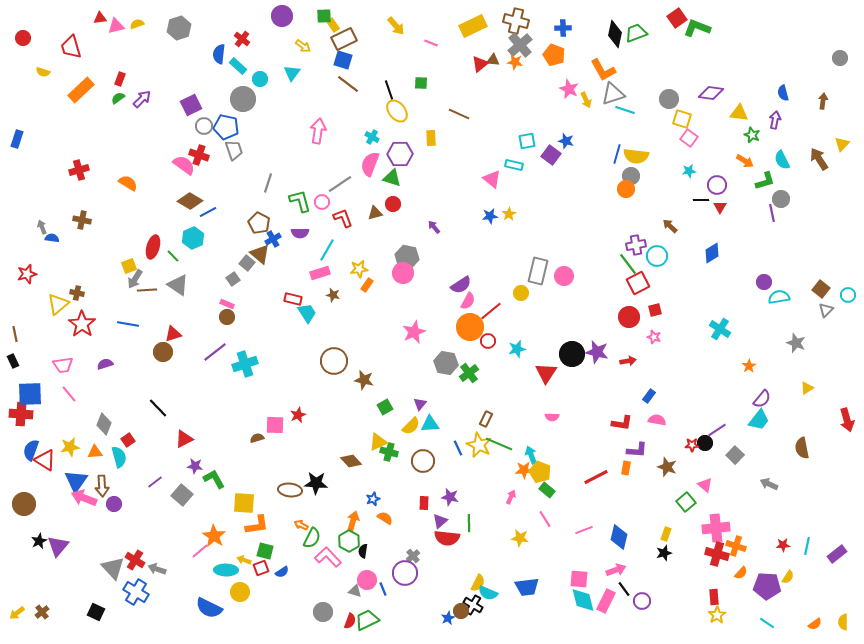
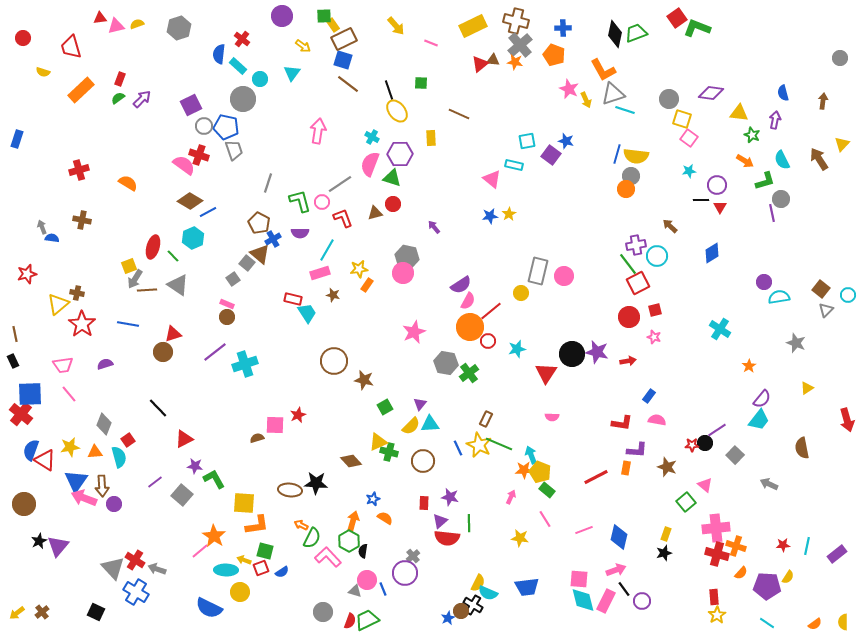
red cross at (21, 414): rotated 35 degrees clockwise
